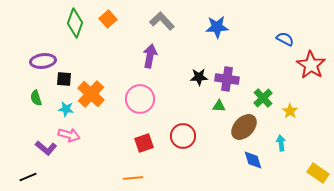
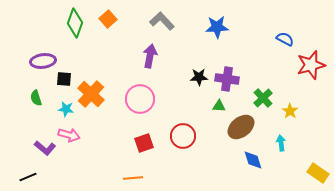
red star: rotated 24 degrees clockwise
brown ellipse: moved 3 px left; rotated 8 degrees clockwise
purple L-shape: moved 1 px left
